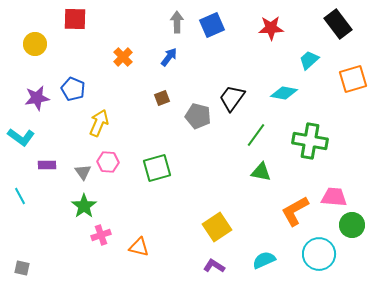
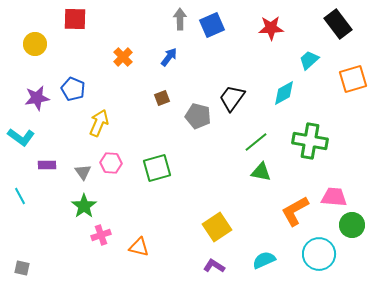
gray arrow: moved 3 px right, 3 px up
cyan diamond: rotated 40 degrees counterclockwise
green line: moved 7 px down; rotated 15 degrees clockwise
pink hexagon: moved 3 px right, 1 px down
